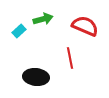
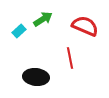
green arrow: rotated 18 degrees counterclockwise
